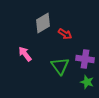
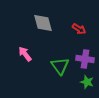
gray diamond: rotated 75 degrees counterclockwise
red arrow: moved 14 px right, 5 px up
